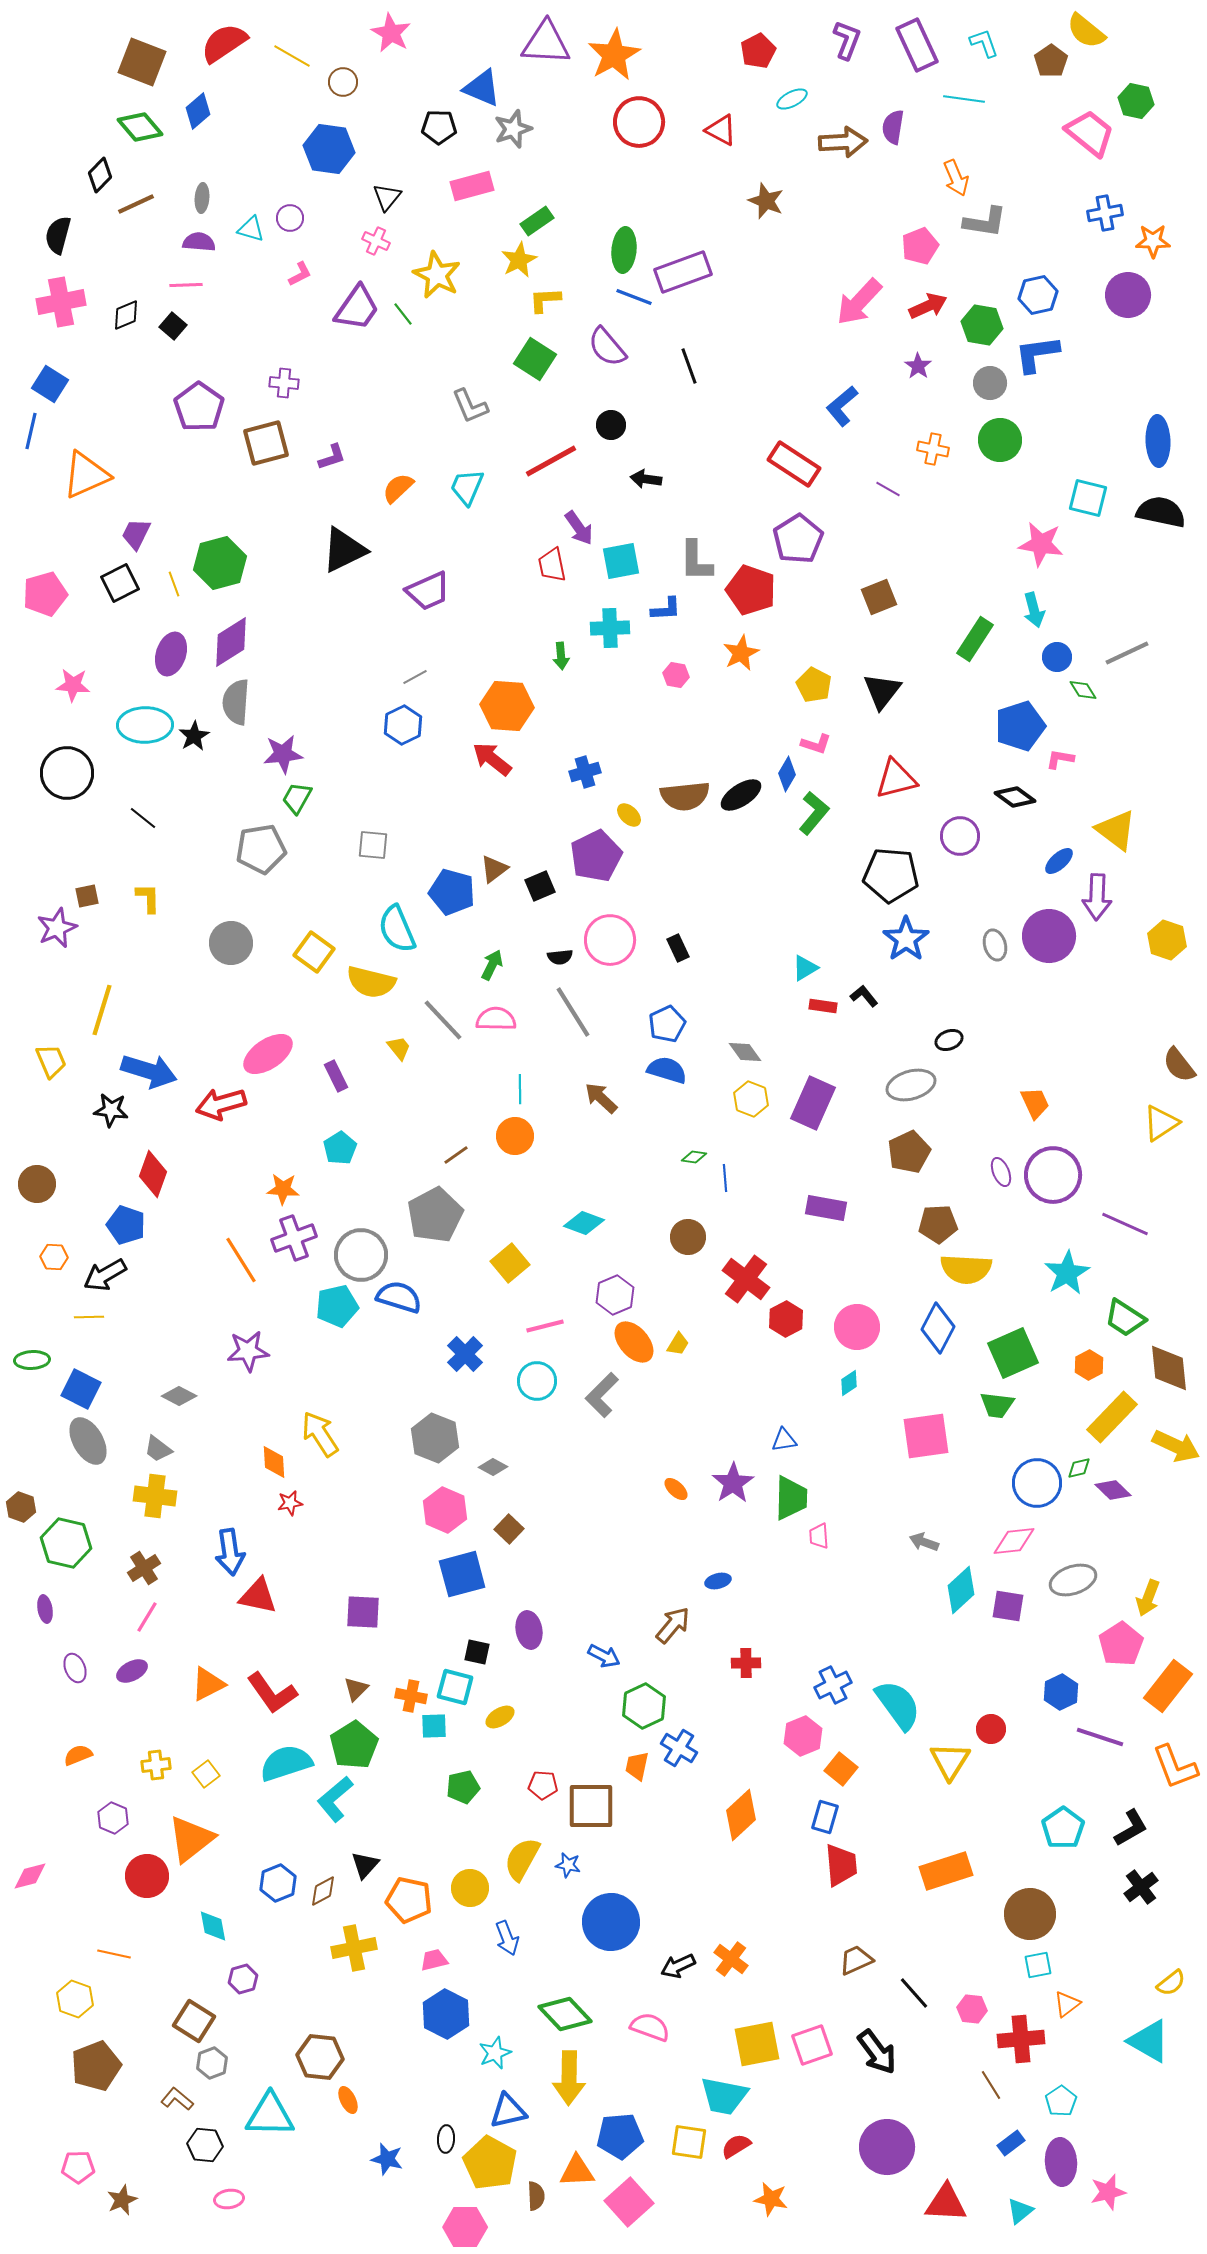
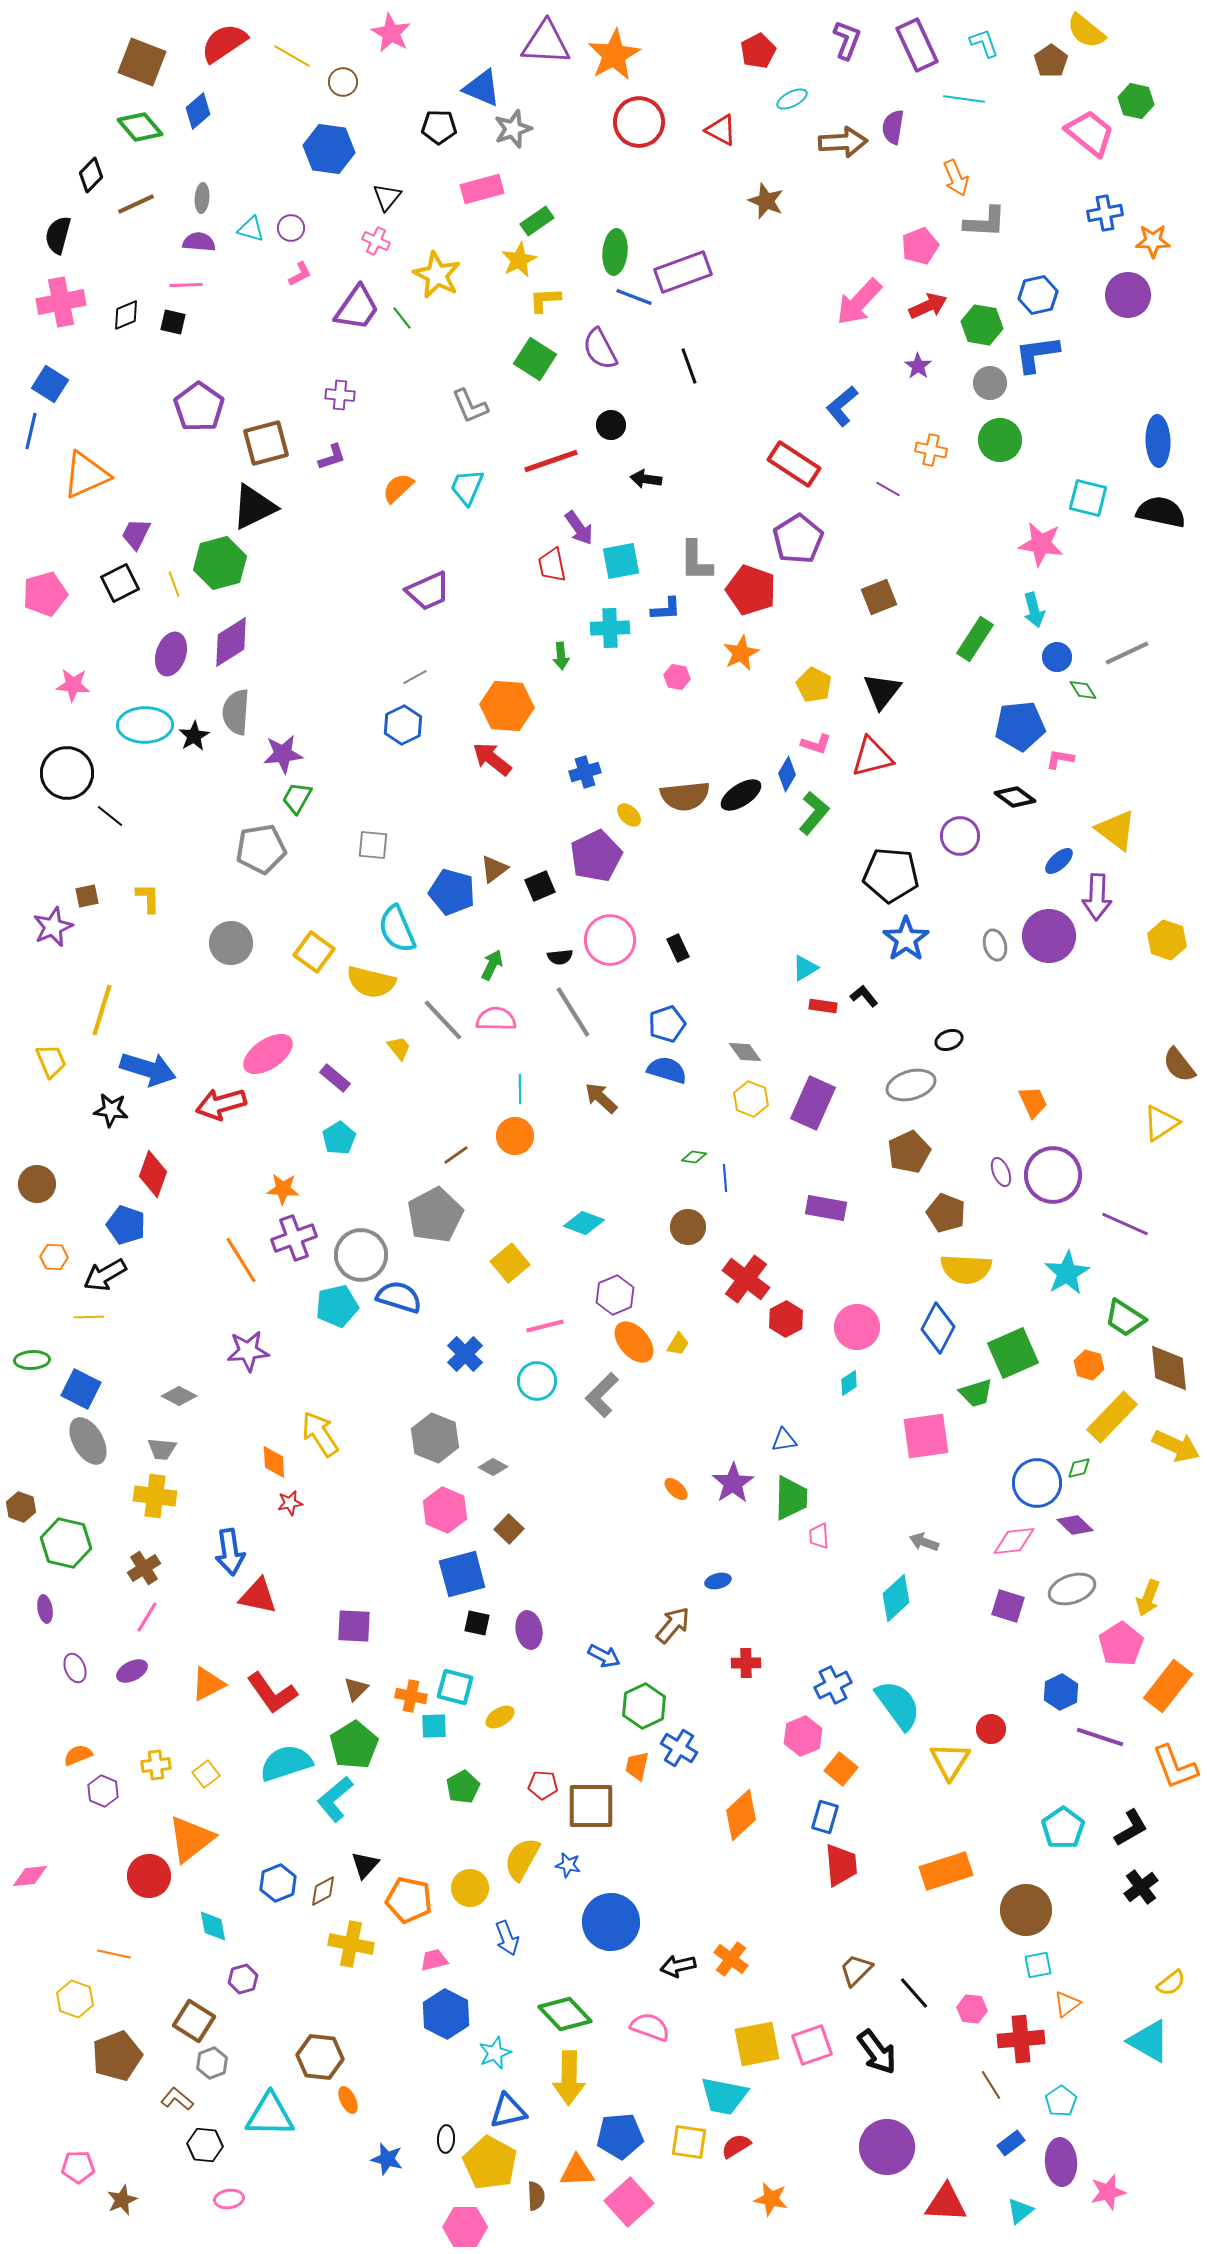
black diamond at (100, 175): moved 9 px left
pink rectangle at (472, 186): moved 10 px right, 3 px down
purple circle at (290, 218): moved 1 px right, 10 px down
gray L-shape at (985, 222): rotated 6 degrees counterclockwise
green ellipse at (624, 250): moved 9 px left, 2 px down
green line at (403, 314): moved 1 px left, 4 px down
black square at (173, 326): moved 4 px up; rotated 28 degrees counterclockwise
purple semicircle at (607, 347): moved 7 px left, 2 px down; rotated 12 degrees clockwise
purple cross at (284, 383): moved 56 px right, 12 px down
orange cross at (933, 449): moved 2 px left, 1 px down
red line at (551, 461): rotated 10 degrees clockwise
black triangle at (344, 550): moved 90 px left, 43 px up
pink hexagon at (676, 675): moved 1 px right, 2 px down
gray semicircle at (236, 702): moved 10 px down
blue pentagon at (1020, 726): rotated 12 degrees clockwise
red triangle at (896, 779): moved 24 px left, 22 px up
black line at (143, 818): moved 33 px left, 2 px up
purple star at (57, 928): moved 4 px left, 1 px up
blue pentagon at (667, 1024): rotated 6 degrees clockwise
blue arrow at (149, 1071): moved 1 px left, 2 px up
purple rectangle at (336, 1076): moved 1 px left, 2 px down; rotated 24 degrees counterclockwise
orange trapezoid at (1035, 1103): moved 2 px left, 1 px up
cyan pentagon at (340, 1148): moved 1 px left, 10 px up
brown pentagon at (938, 1224): moved 8 px right, 11 px up; rotated 24 degrees clockwise
brown circle at (688, 1237): moved 10 px up
orange hexagon at (1089, 1365): rotated 16 degrees counterclockwise
green trapezoid at (997, 1405): moved 21 px left, 12 px up; rotated 24 degrees counterclockwise
gray trapezoid at (158, 1449): moved 4 px right; rotated 32 degrees counterclockwise
purple diamond at (1113, 1490): moved 38 px left, 35 px down
gray ellipse at (1073, 1580): moved 1 px left, 9 px down
cyan diamond at (961, 1590): moved 65 px left, 8 px down
purple square at (1008, 1606): rotated 8 degrees clockwise
purple square at (363, 1612): moved 9 px left, 14 px down
black square at (477, 1652): moved 29 px up
green pentagon at (463, 1787): rotated 16 degrees counterclockwise
purple hexagon at (113, 1818): moved 10 px left, 27 px up
pink diamond at (30, 1876): rotated 9 degrees clockwise
red circle at (147, 1876): moved 2 px right
brown circle at (1030, 1914): moved 4 px left, 4 px up
yellow cross at (354, 1948): moved 3 px left, 4 px up; rotated 24 degrees clockwise
brown trapezoid at (856, 1960): moved 10 px down; rotated 21 degrees counterclockwise
black arrow at (678, 1966): rotated 12 degrees clockwise
brown pentagon at (96, 2066): moved 21 px right, 10 px up
